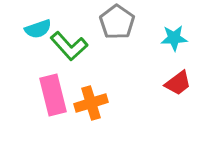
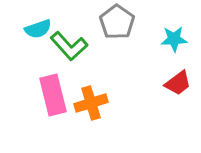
cyan star: moved 1 px down
